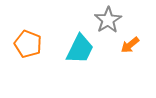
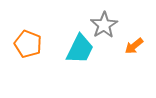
gray star: moved 4 px left, 5 px down
orange arrow: moved 4 px right, 1 px down
